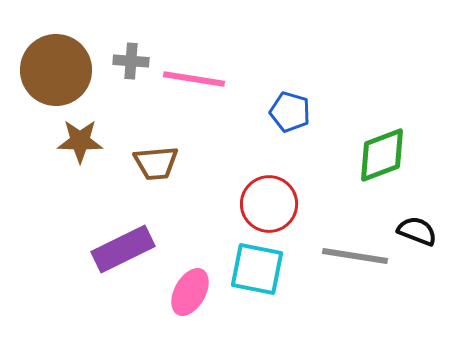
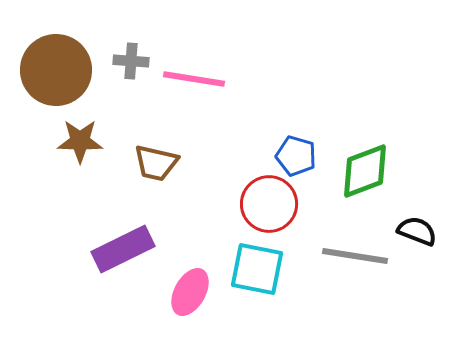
blue pentagon: moved 6 px right, 44 px down
green diamond: moved 17 px left, 16 px down
brown trapezoid: rotated 18 degrees clockwise
